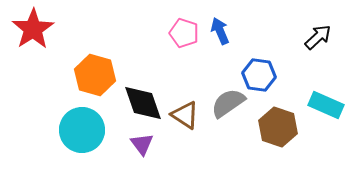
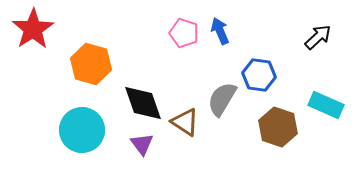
orange hexagon: moved 4 px left, 11 px up
gray semicircle: moved 6 px left, 4 px up; rotated 24 degrees counterclockwise
brown triangle: moved 7 px down
